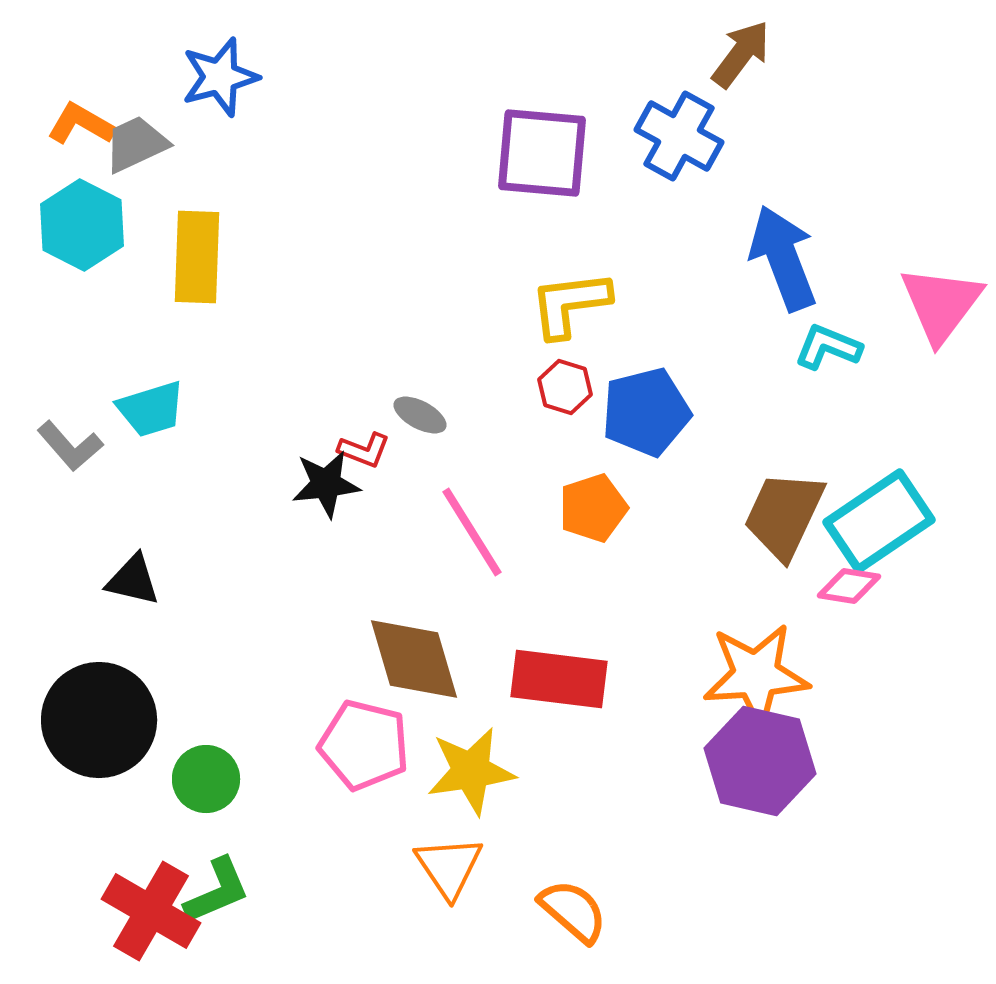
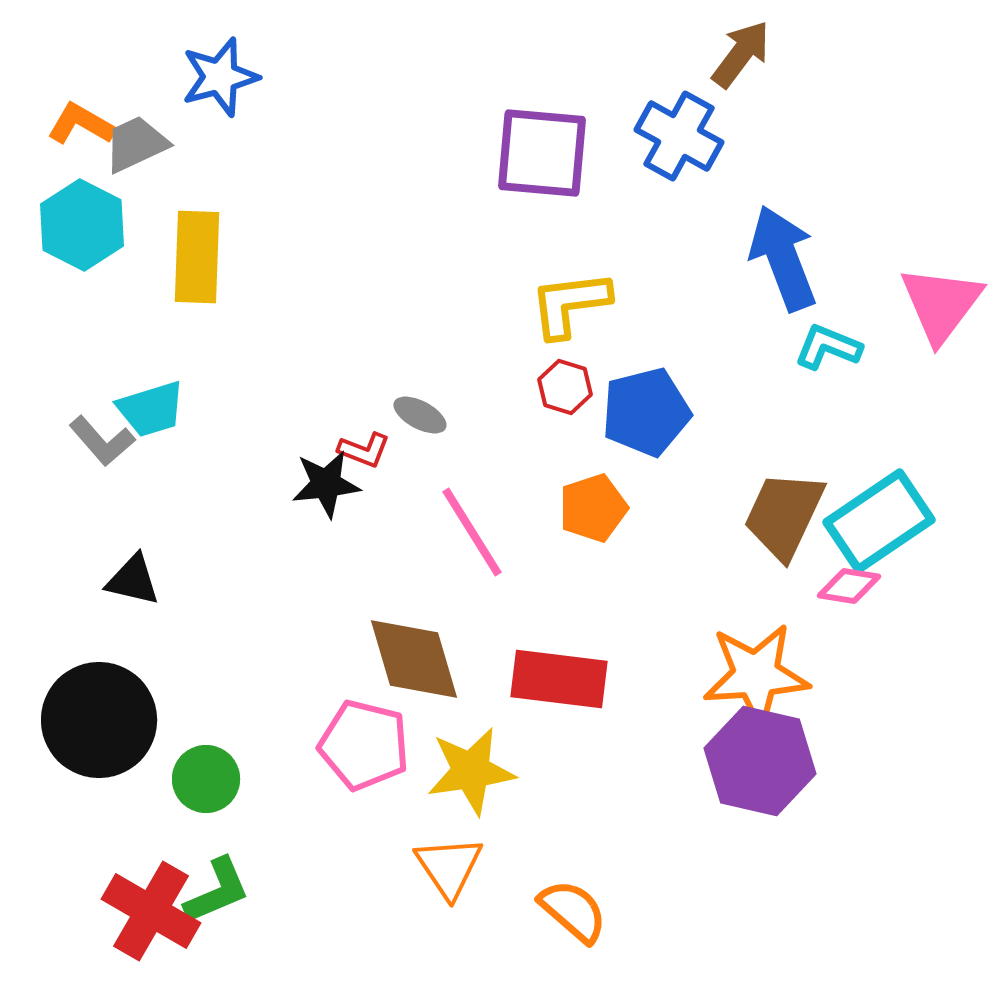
gray L-shape: moved 32 px right, 5 px up
